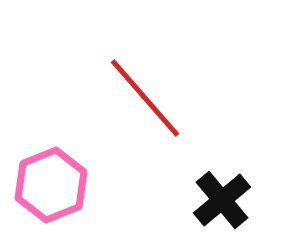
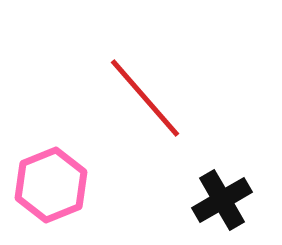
black cross: rotated 10 degrees clockwise
